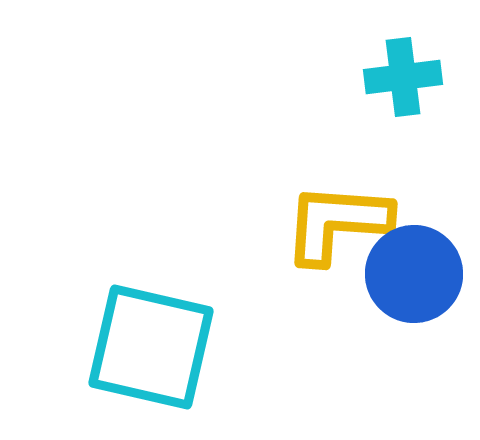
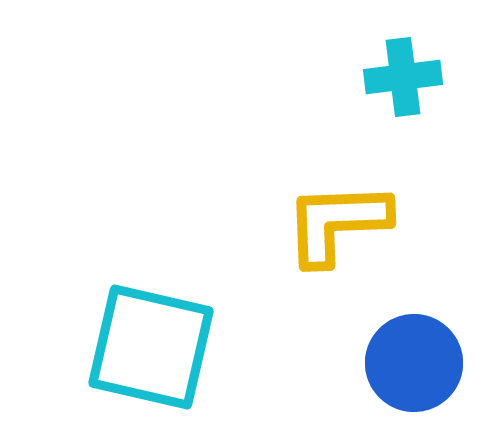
yellow L-shape: rotated 6 degrees counterclockwise
blue circle: moved 89 px down
